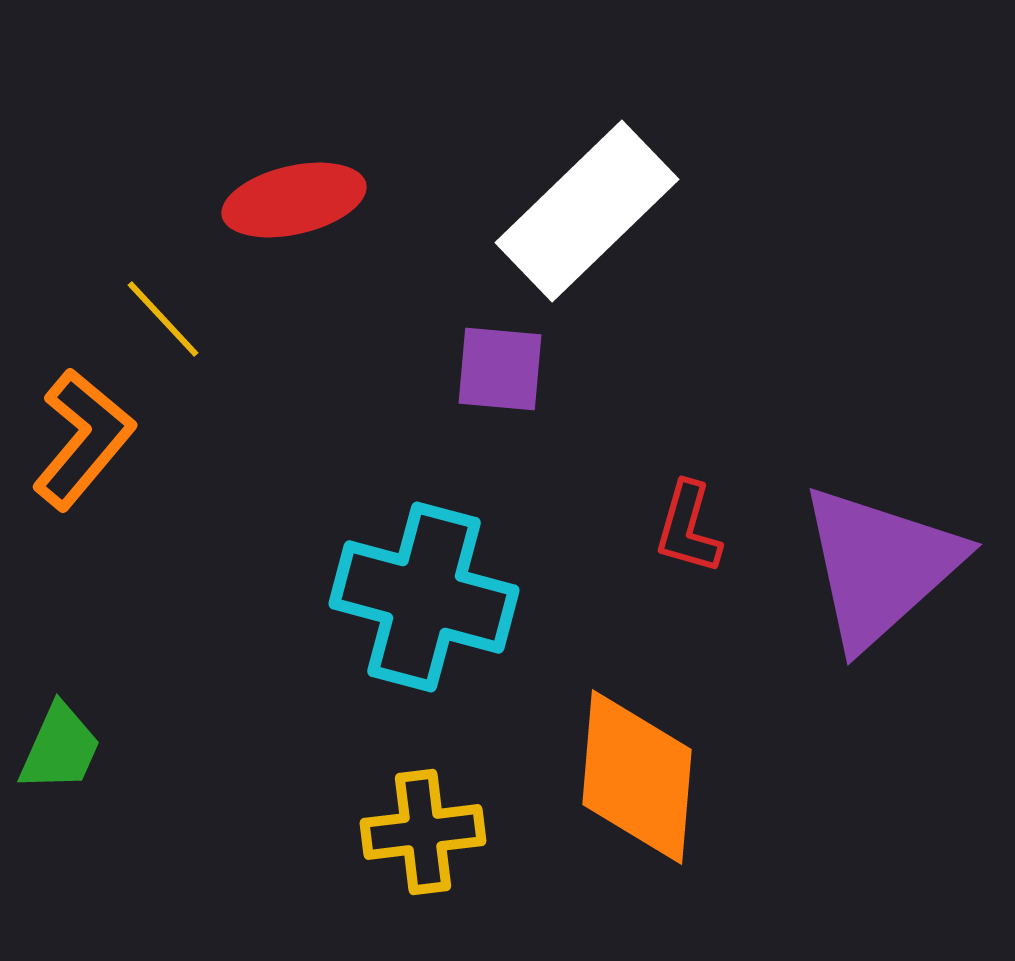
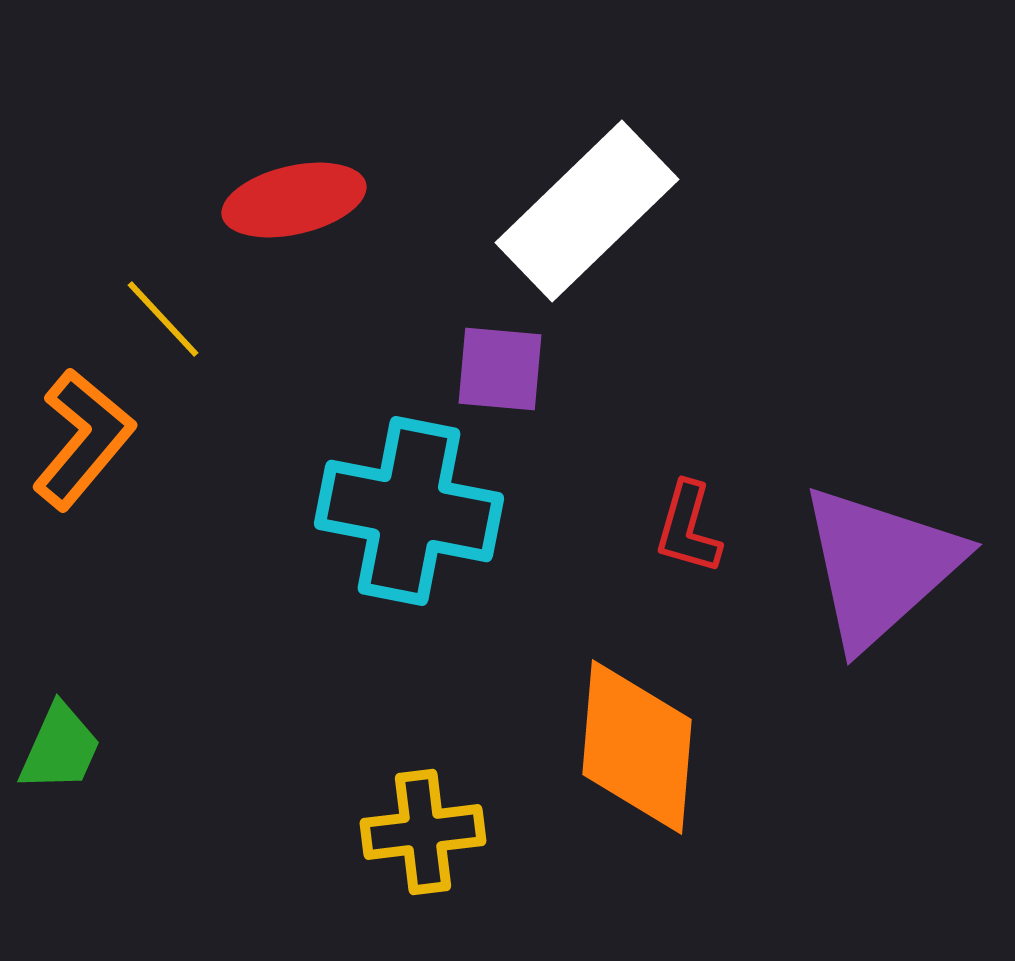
cyan cross: moved 15 px left, 86 px up; rotated 4 degrees counterclockwise
orange diamond: moved 30 px up
